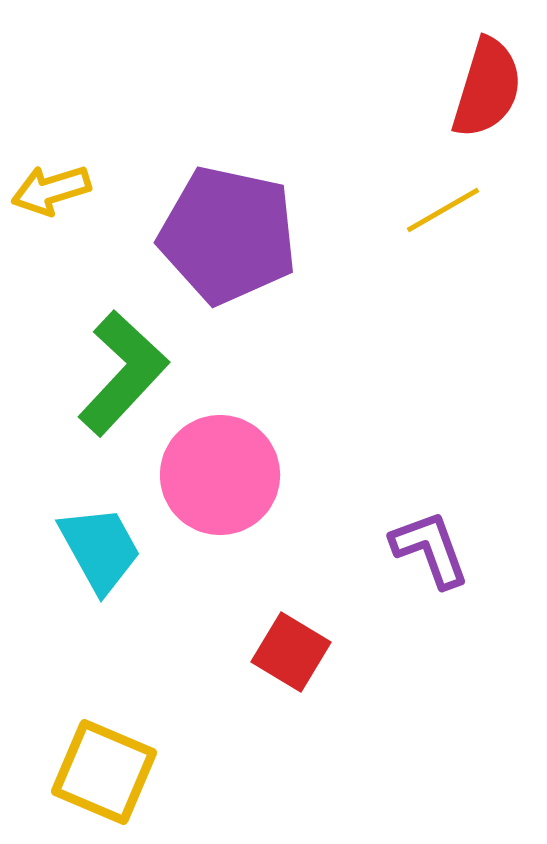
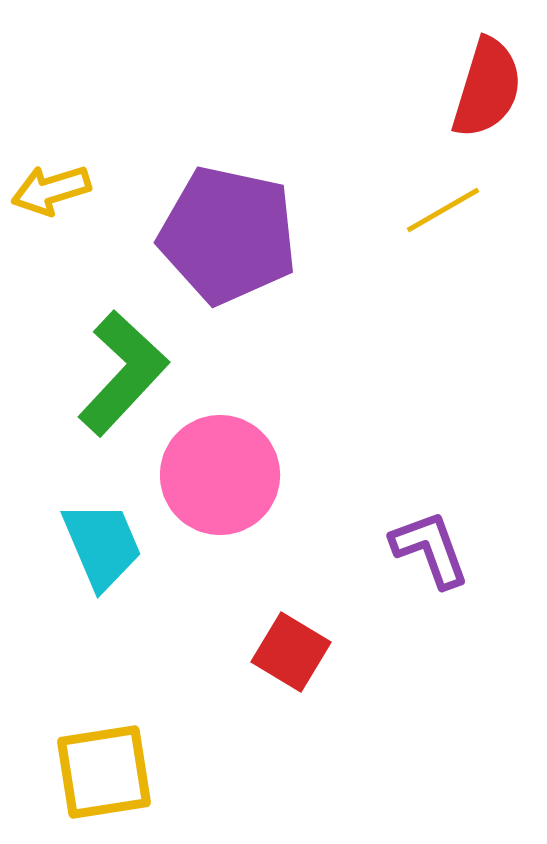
cyan trapezoid: moved 2 px right, 4 px up; rotated 6 degrees clockwise
yellow square: rotated 32 degrees counterclockwise
